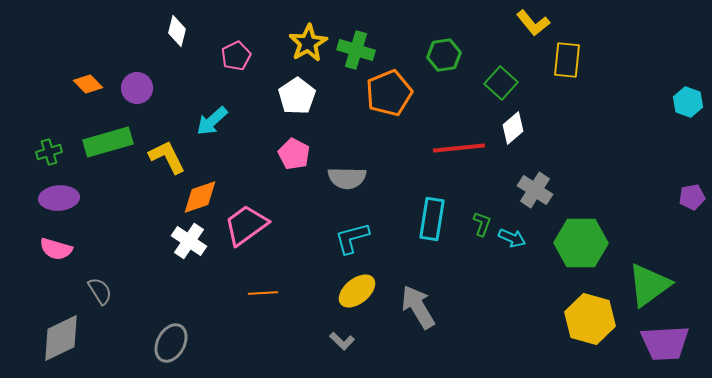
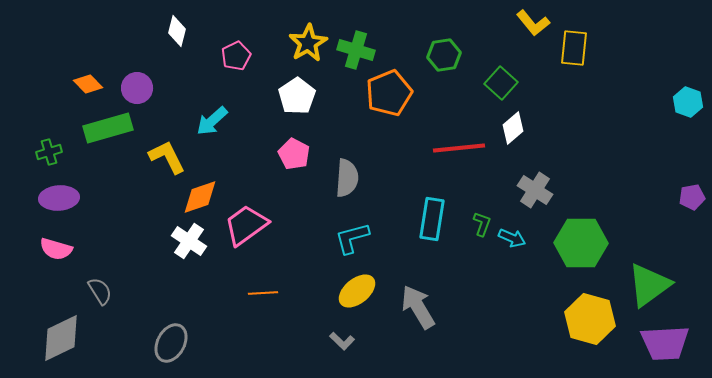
yellow rectangle at (567, 60): moved 7 px right, 12 px up
green rectangle at (108, 142): moved 14 px up
gray semicircle at (347, 178): rotated 87 degrees counterclockwise
